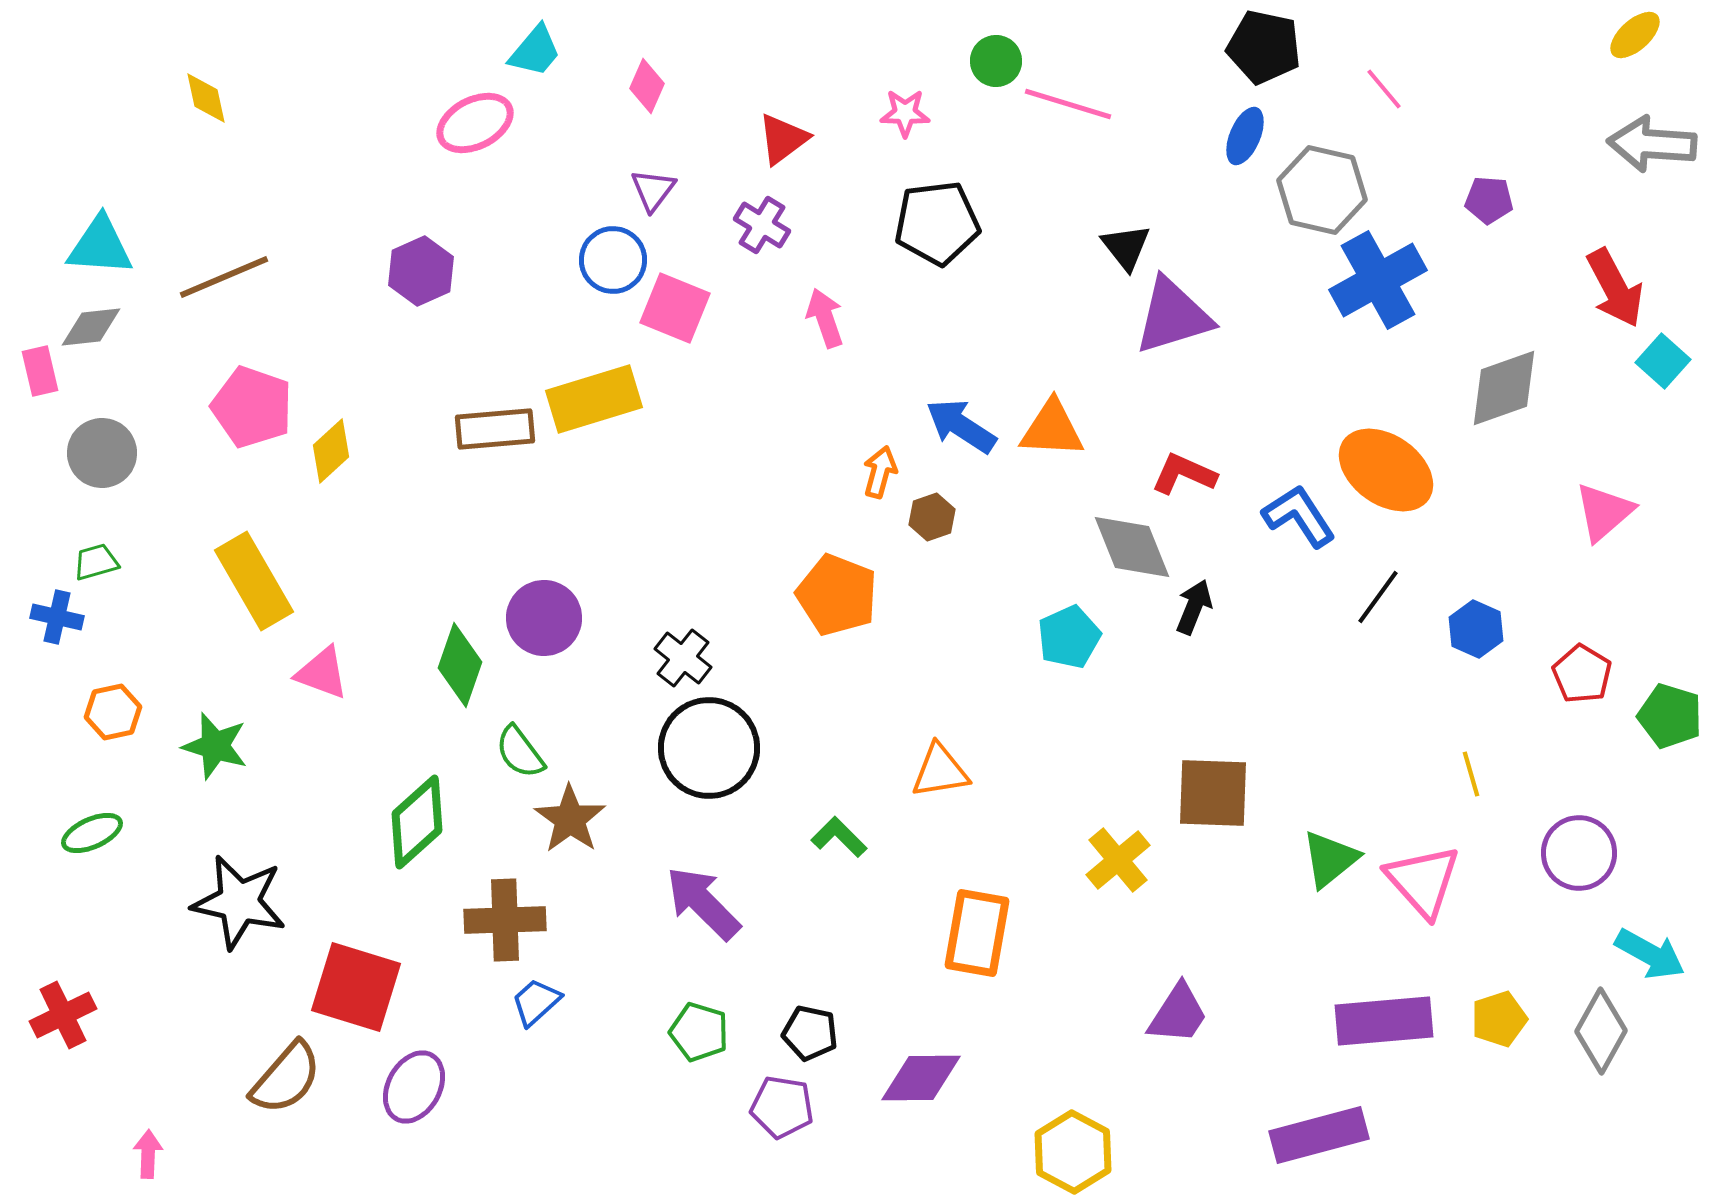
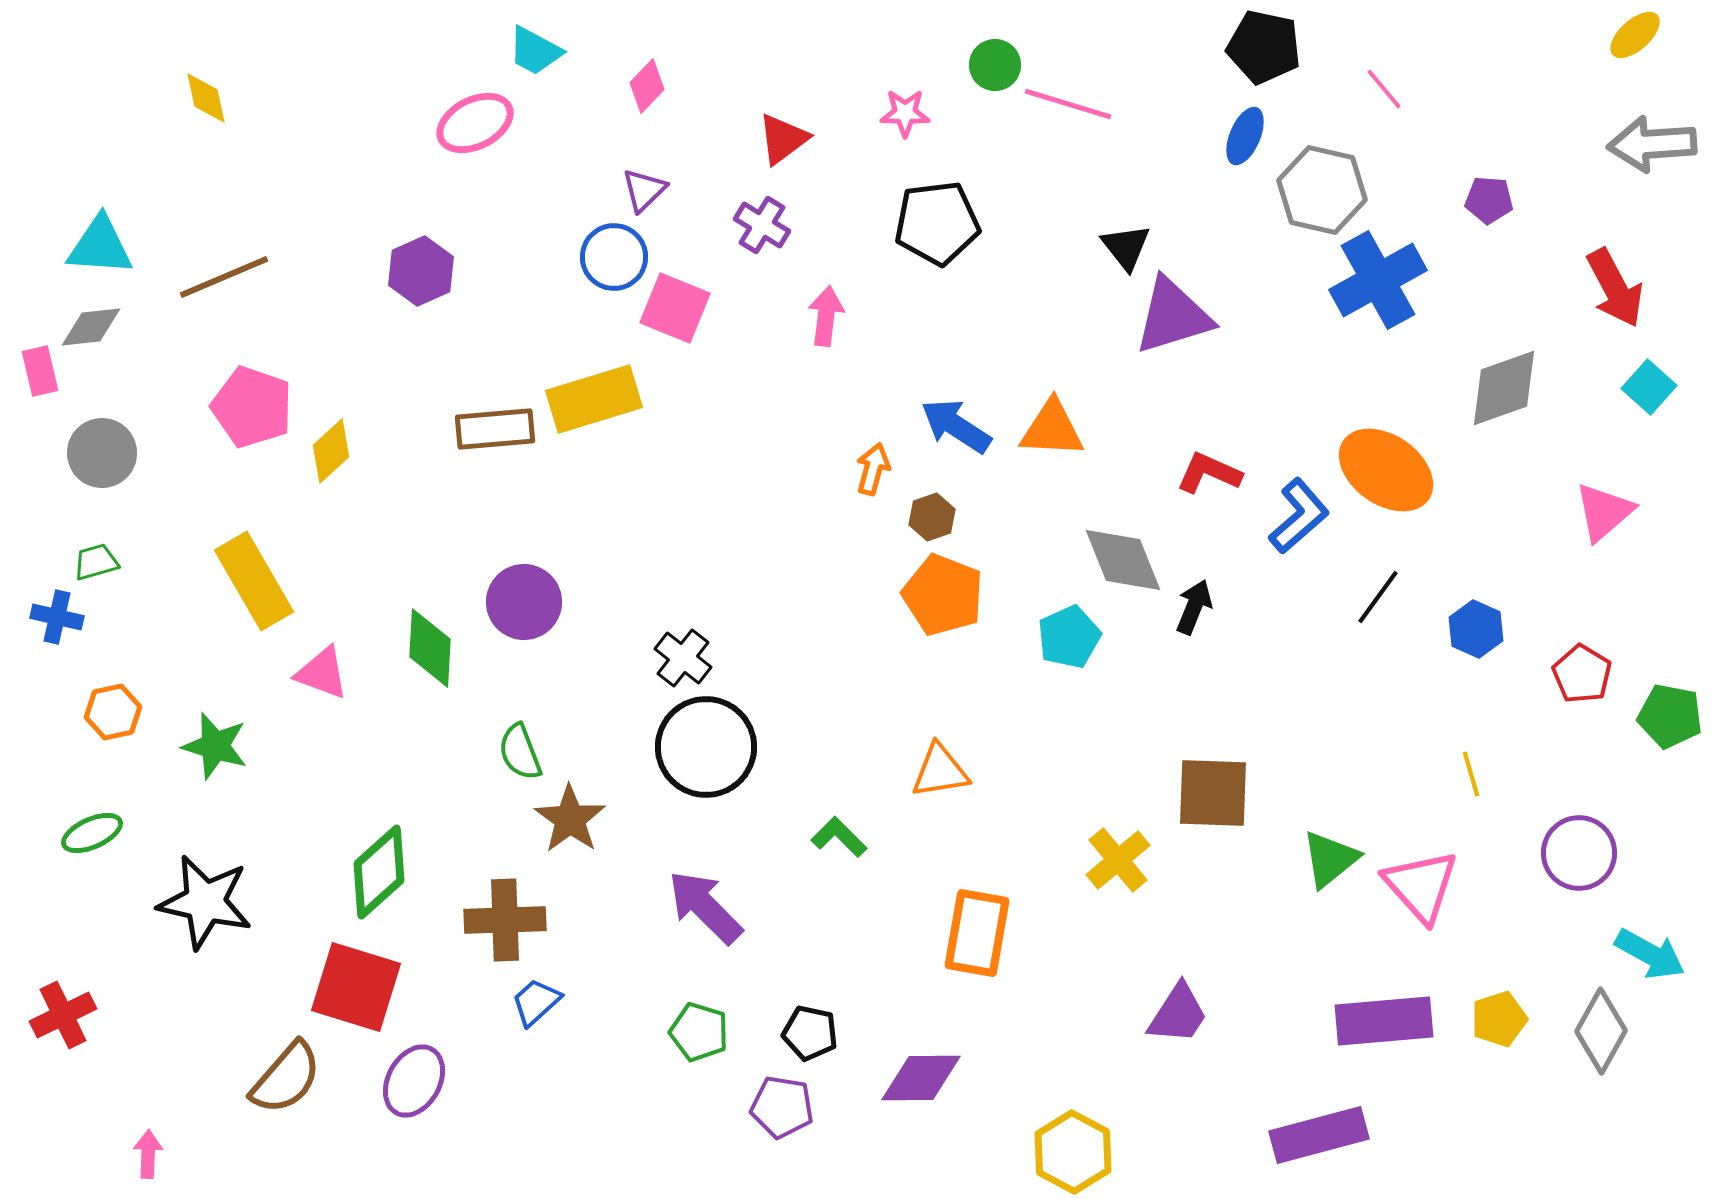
cyan trapezoid at (535, 51): rotated 78 degrees clockwise
green circle at (996, 61): moved 1 px left, 4 px down
pink diamond at (647, 86): rotated 20 degrees clockwise
gray arrow at (1652, 144): rotated 8 degrees counterclockwise
purple triangle at (653, 190): moved 9 px left; rotated 9 degrees clockwise
blue circle at (613, 260): moved 1 px right, 3 px up
pink arrow at (825, 318): moved 1 px right, 2 px up; rotated 26 degrees clockwise
cyan square at (1663, 361): moved 14 px left, 26 px down
blue arrow at (961, 426): moved 5 px left
orange arrow at (880, 472): moved 7 px left, 3 px up
red L-shape at (1184, 474): moved 25 px right, 1 px up
blue L-shape at (1299, 516): rotated 82 degrees clockwise
gray diamond at (1132, 547): moved 9 px left, 13 px down
orange pentagon at (837, 595): moved 106 px right
purple circle at (544, 618): moved 20 px left, 16 px up
green diamond at (460, 665): moved 30 px left, 17 px up; rotated 16 degrees counterclockwise
green pentagon at (1670, 716): rotated 6 degrees counterclockwise
black circle at (709, 748): moved 3 px left, 1 px up
green semicircle at (520, 752): rotated 16 degrees clockwise
green diamond at (417, 822): moved 38 px left, 50 px down
pink triangle at (1423, 881): moved 2 px left, 5 px down
black star at (239, 902): moved 34 px left
purple arrow at (703, 903): moved 2 px right, 4 px down
purple ellipse at (414, 1087): moved 6 px up
